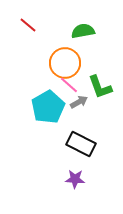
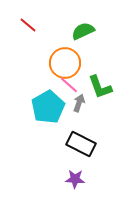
green semicircle: rotated 15 degrees counterclockwise
gray arrow: moved 1 px down; rotated 42 degrees counterclockwise
